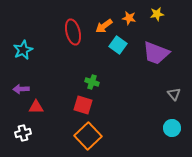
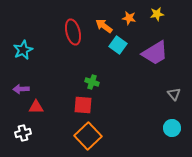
orange arrow: rotated 72 degrees clockwise
purple trapezoid: moved 1 px left; rotated 52 degrees counterclockwise
red square: rotated 12 degrees counterclockwise
